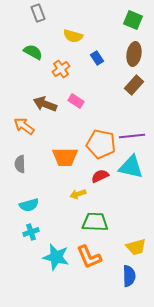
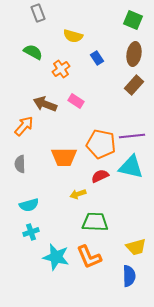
orange arrow: rotated 95 degrees clockwise
orange trapezoid: moved 1 px left
